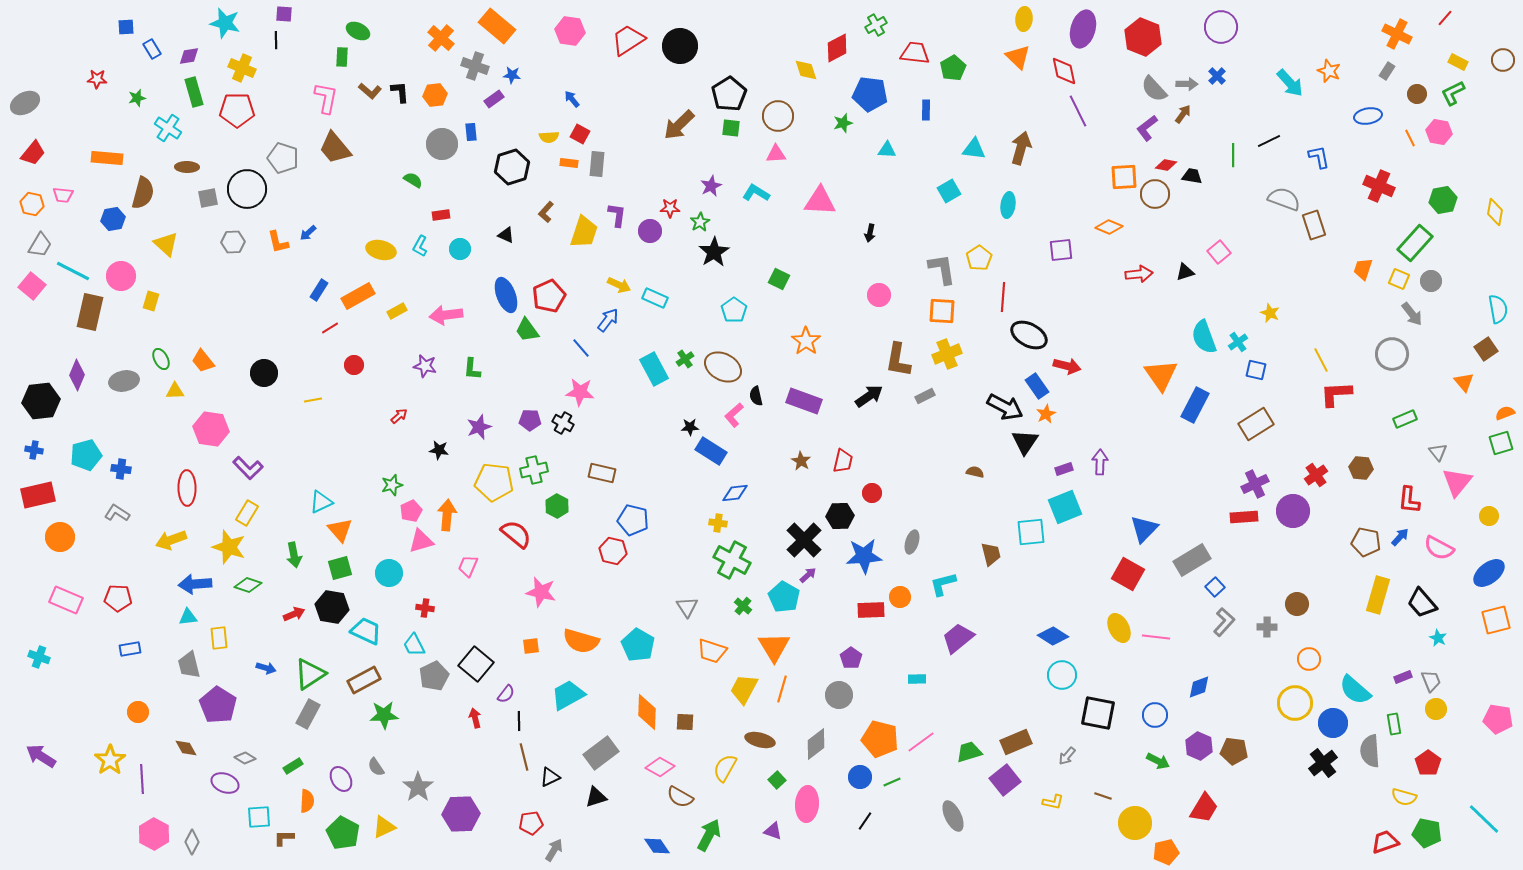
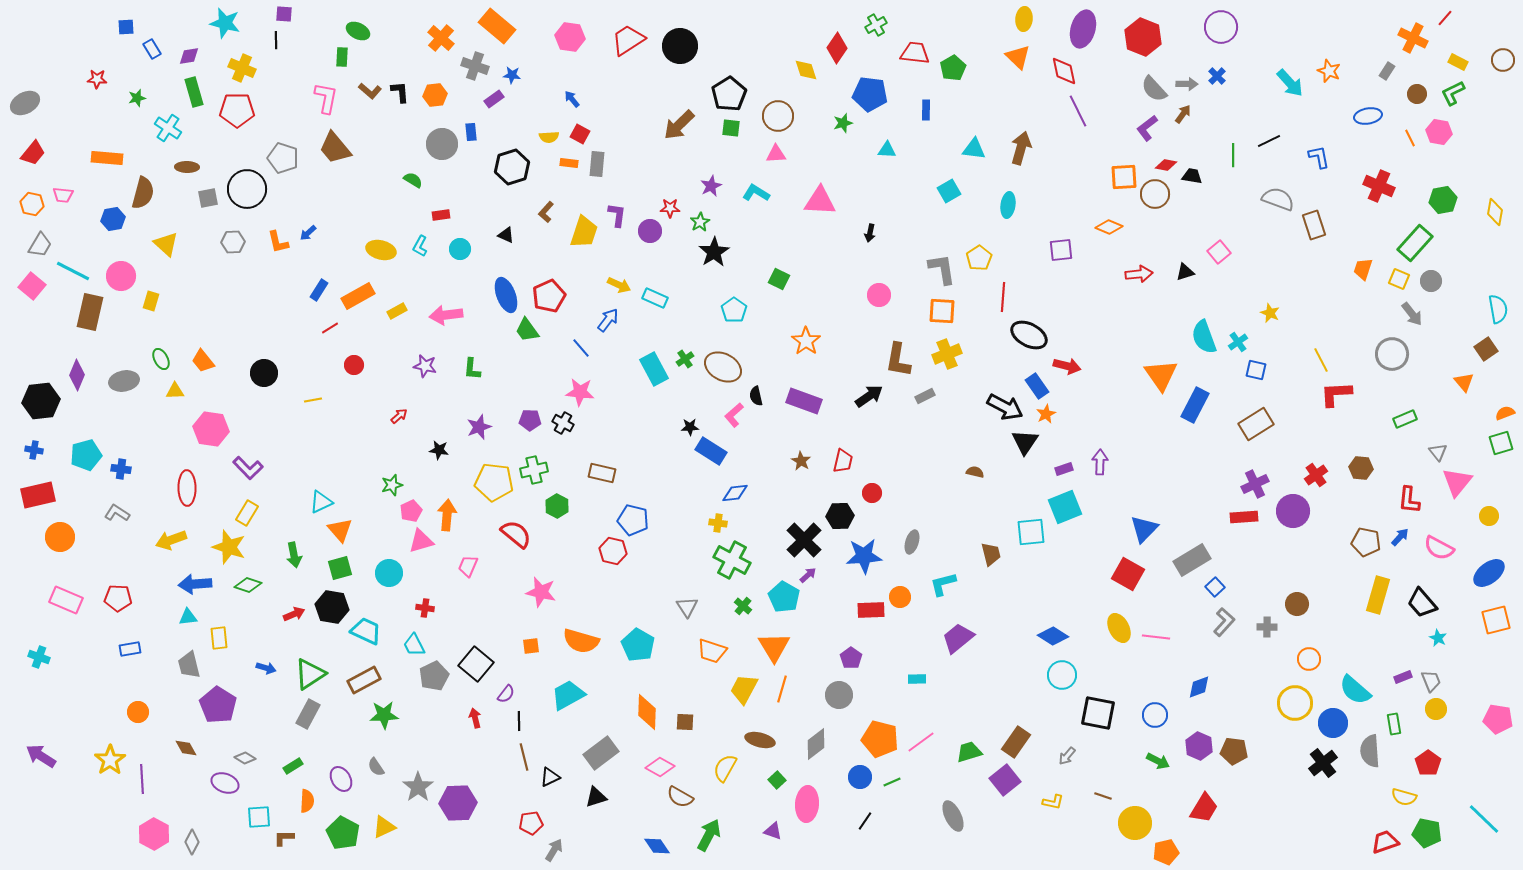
pink hexagon at (570, 31): moved 6 px down
orange cross at (1397, 34): moved 16 px right, 4 px down
red diamond at (837, 48): rotated 28 degrees counterclockwise
gray semicircle at (1284, 199): moved 6 px left
brown rectangle at (1016, 742): rotated 32 degrees counterclockwise
purple hexagon at (461, 814): moved 3 px left, 11 px up
